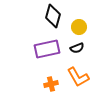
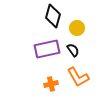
yellow circle: moved 2 px left, 1 px down
black semicircle: moved 4 px left, 2 px down; rotated 104 degrees counterclockwise
